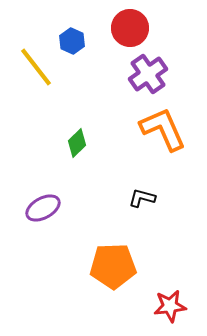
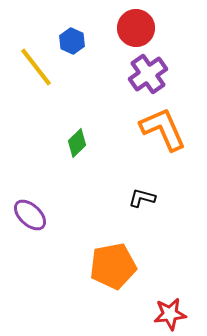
red circle: moved 6 px right
purple ellipse: moved 13 px left, 7 px down; rotated 72 degrees clockwise
orange pentagon: rotated 9 degrees counterclockwise
red star: moved 8 px down
